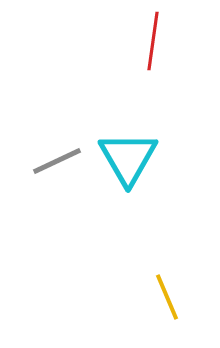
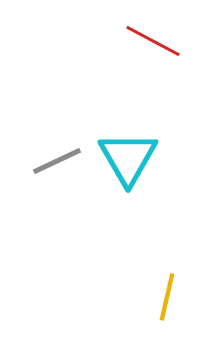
red line: rotated 70 degrees counterclockwise
yellow line: rotated 36 degrees clockwise
